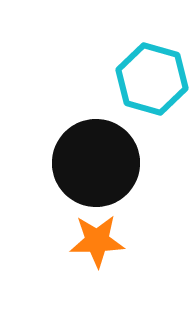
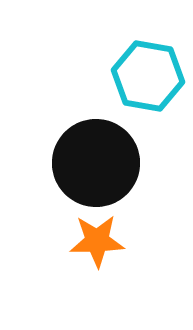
cyan hexagon: moved 4 px left, 3 px up; rotated 6 degrees counterclockwise
